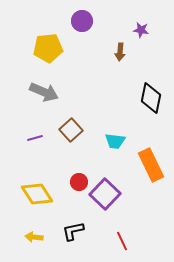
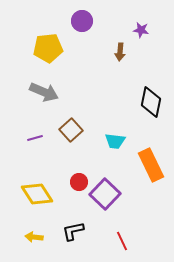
black diamond: moved 4 px down
